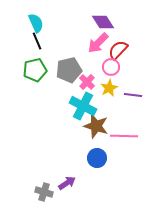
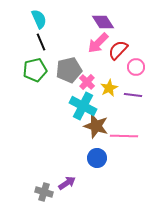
cyan semicircle: moved 3 px right, 4 px up
black line: moved 4 px right, 1 px down
pink circle: moved 25 px right
